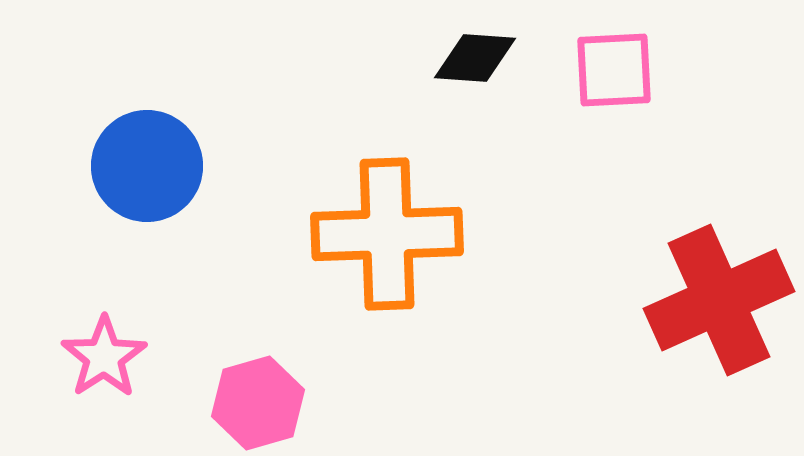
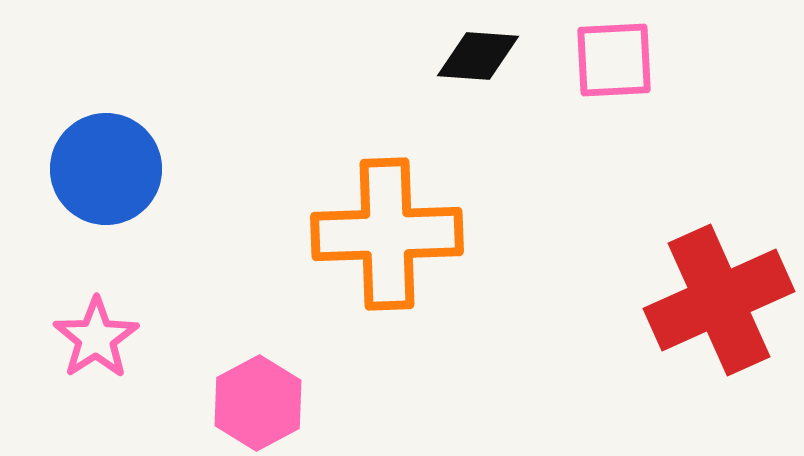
black diamond: moved 3 px right, 2 px up
pink square: moved 10 px up
blue circle: moved 41 px left, 3 px down
pink star: moved 8 px left, 19 px up
pink hexagon: rotated 12 degrees counterclockwise
